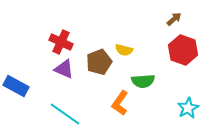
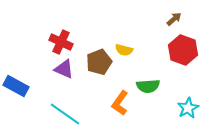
green semicircle: moved 5 px right, 5 px down
